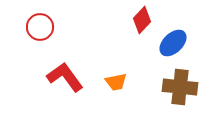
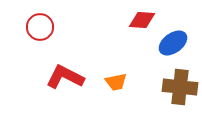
red diamond: rotated 52 degrees clockwise
blue ellipse: rotated 8 degrees clockwise
red L-shape: rotated 27 degrees counterclockwise
